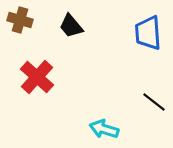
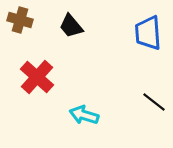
cyan arrow: moved 20 px left, 14 px up
